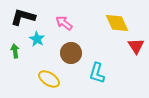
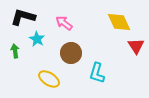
yellow diamond: moved 2 px right, 1 px up
